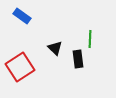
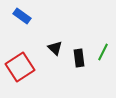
green line: moved 13 px right, 13 px down; rotated 24 degrees clockwise
black rectangle: moved 1 px right, 1 px up
